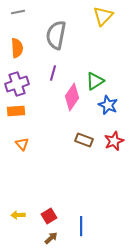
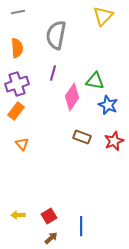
green triangle: rotated 42 degrees clockwise
orange rectangle: rotated 48 degrees counterclockwise
brown rectangle: moved 2 px left, 3 px up
